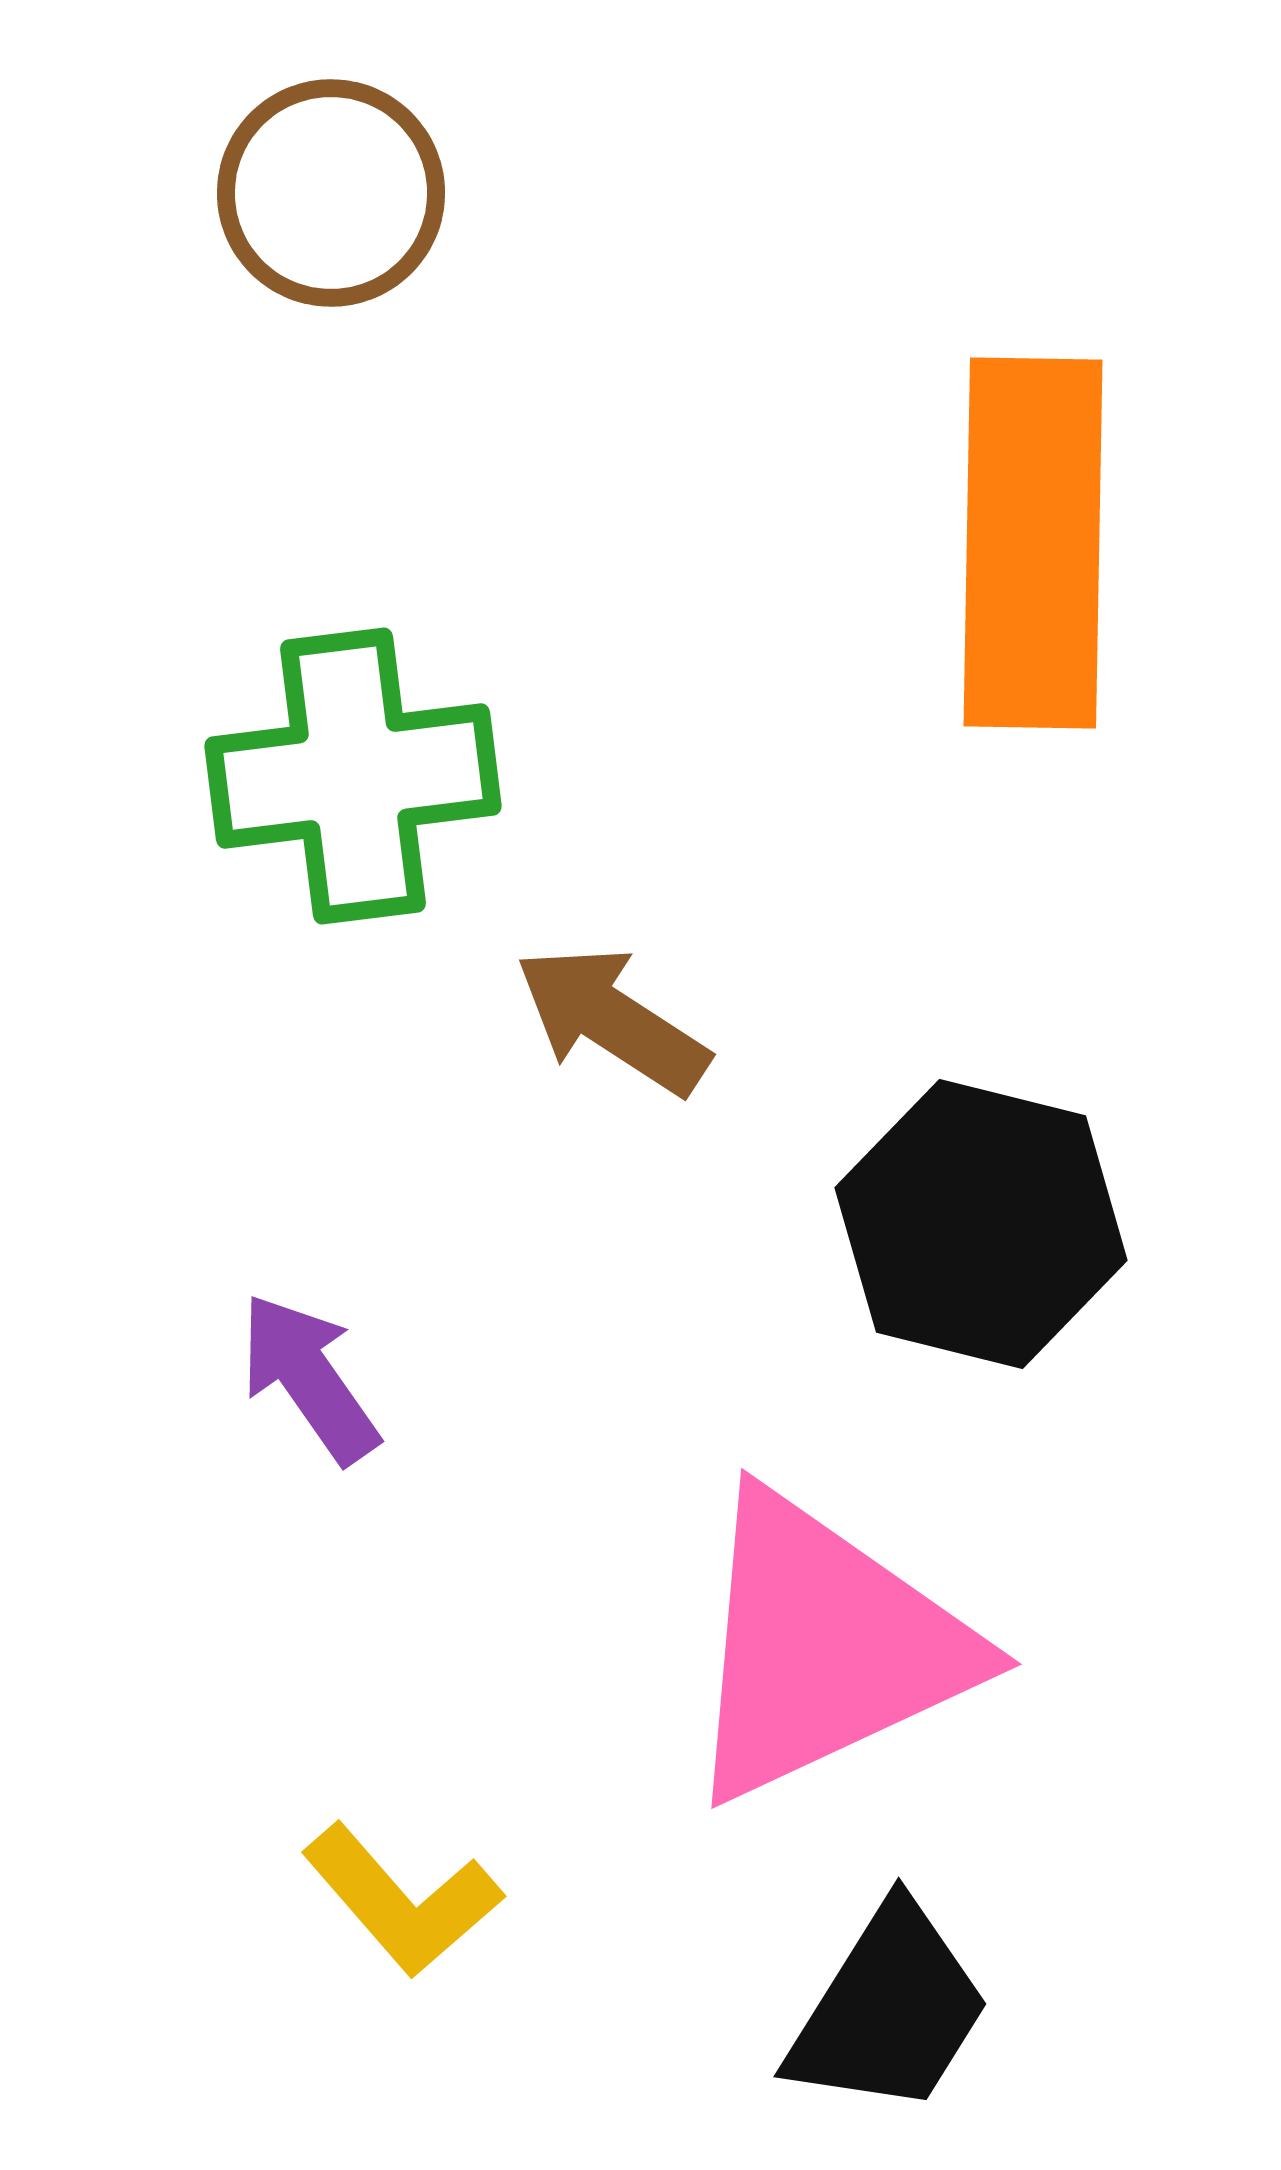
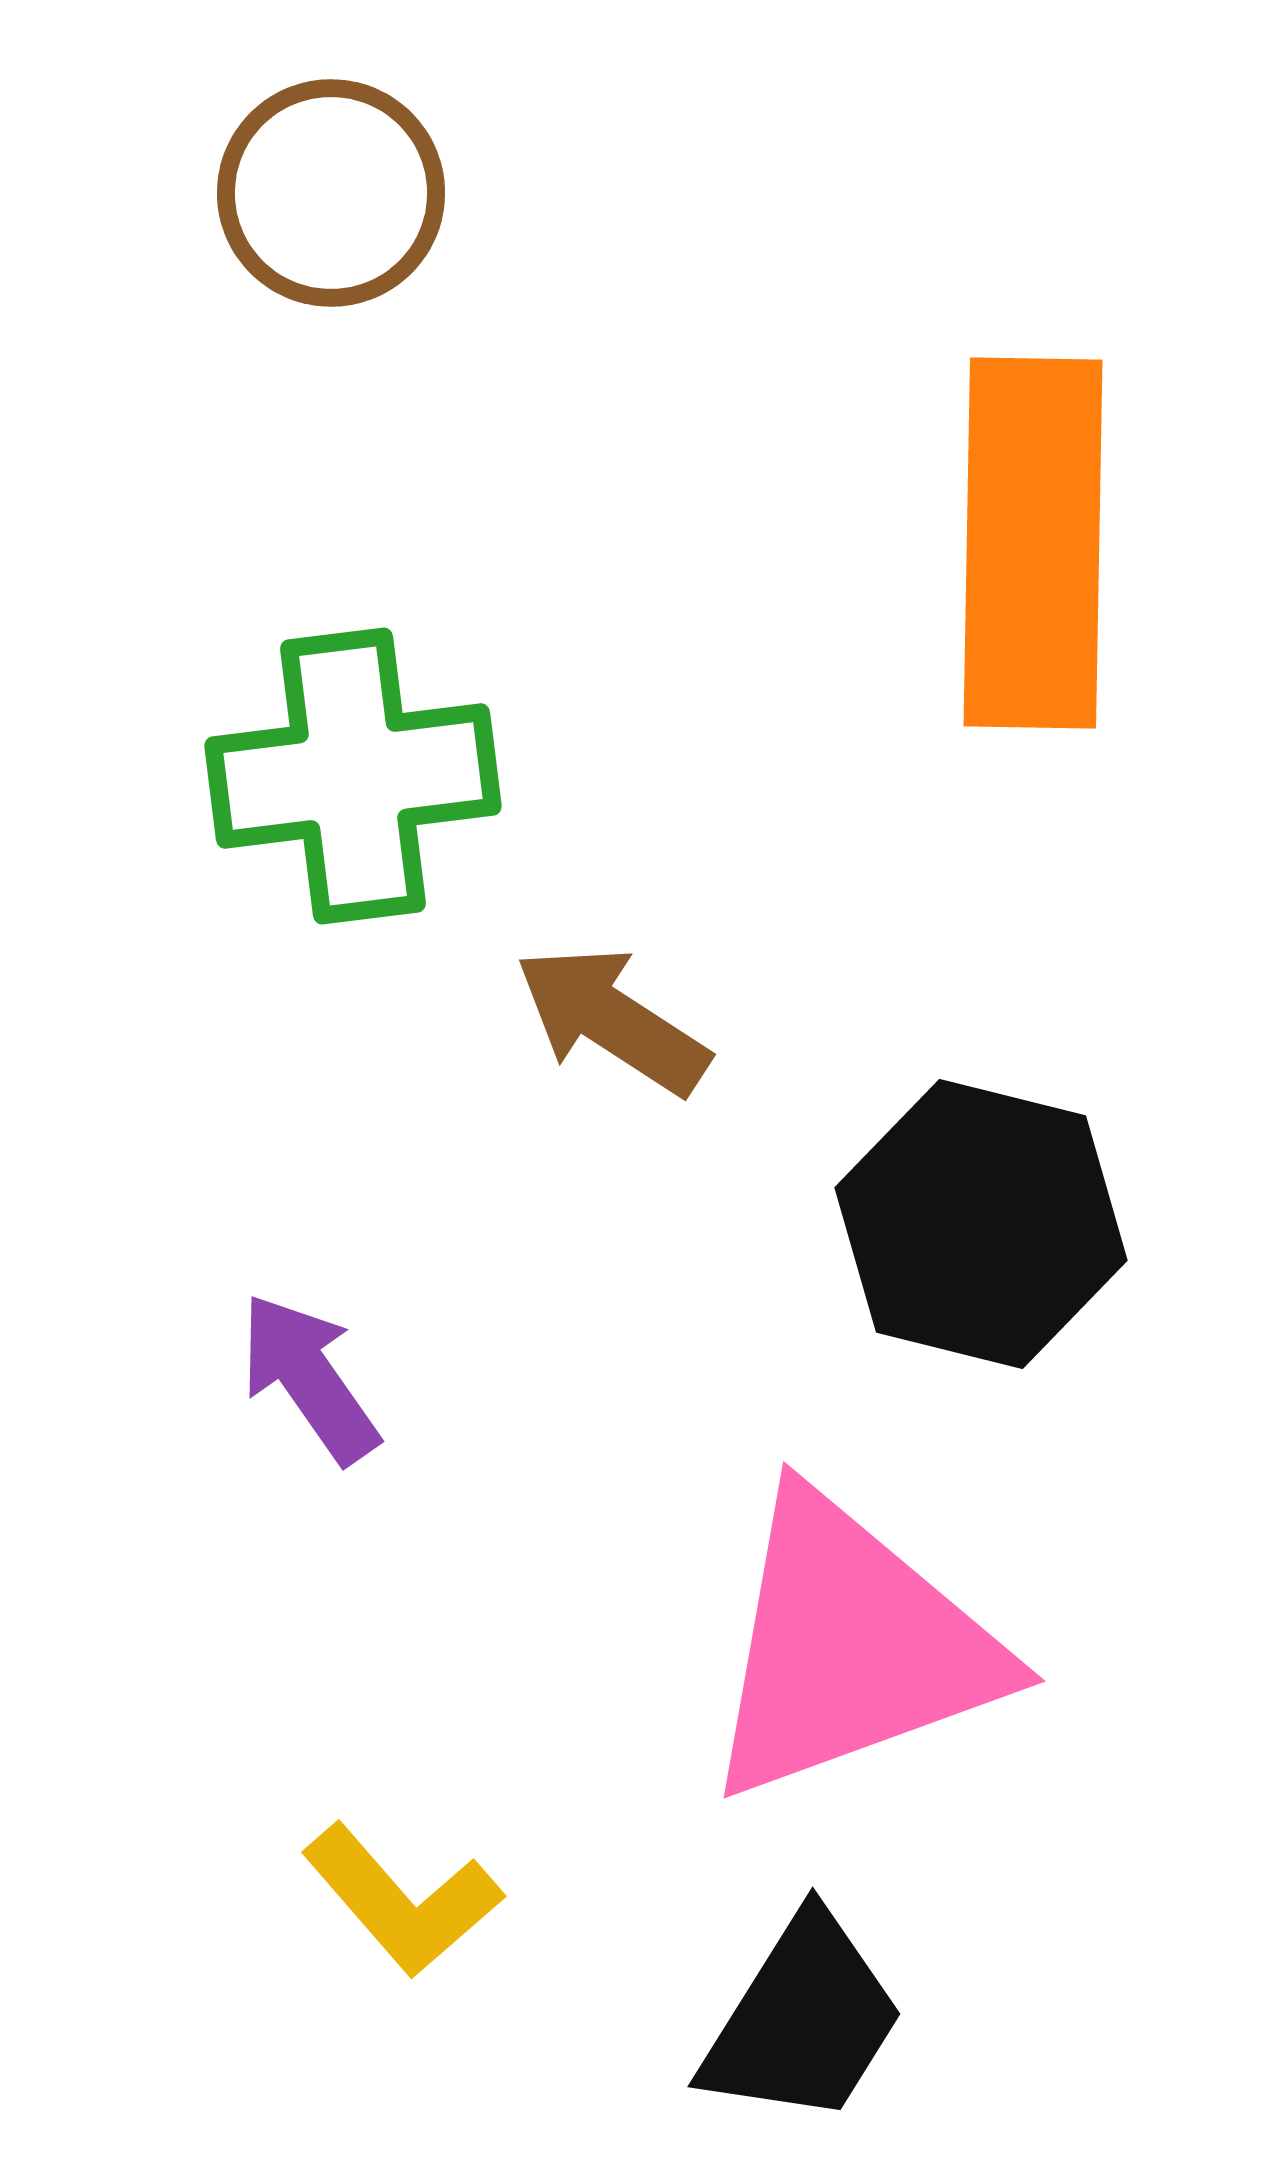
pink triangle: moved 26 px right; rotated 5 degrees clockwise
black trapezoid: moved 86 px left, 10 px down
